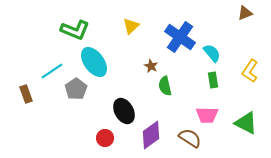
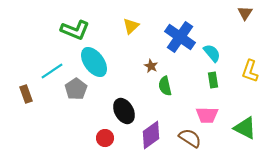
brown triangle: rotated 35 degrees counterclockwise
yellow L-shape: rotated 15 degrees counterclockwise
green triangle: moved 1 px left, 5 px down
